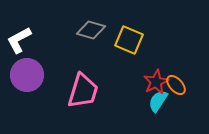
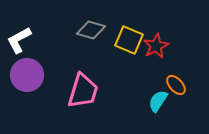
red star: moved 36 px up
